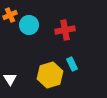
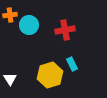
orange cross: rotated 16 degrees clockwise
